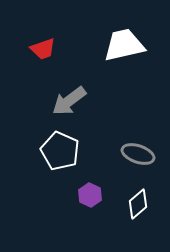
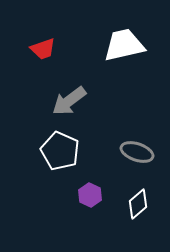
gray ellipse: moved 1 px left, 2 px up
